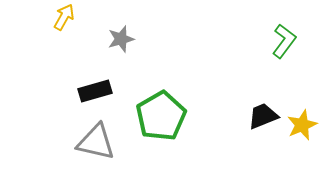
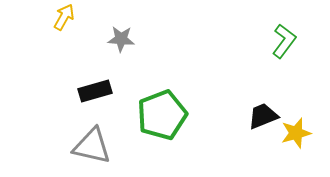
gray star: rotated 20 degrees clockwise
green pentagon: moved 1 px right, 1 px up; rotated 9 degrees clockwise
yellow star: moved 6 px left, 8 px down; rotated 8 degrees clockwise
gray triangle: moved 4 px left, 4 px down
